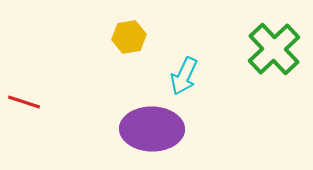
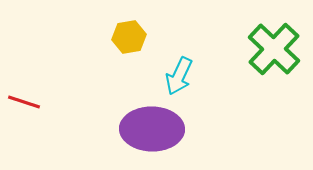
green cross: rotated 4 degrees counterclockwise
cyan arrow: moved 5 px left
